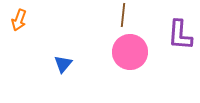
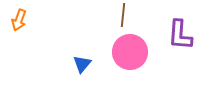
blue triangle: moved 19 px right
